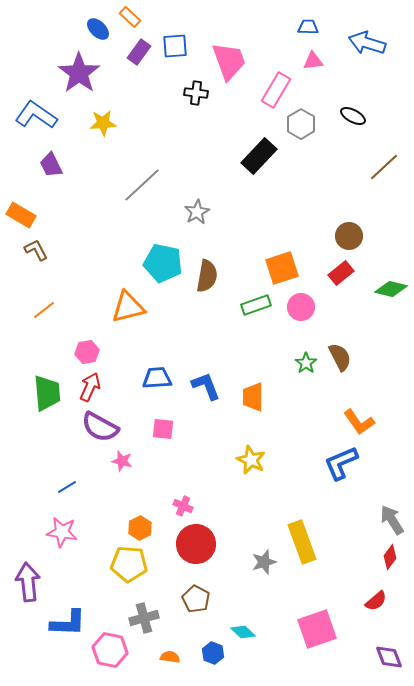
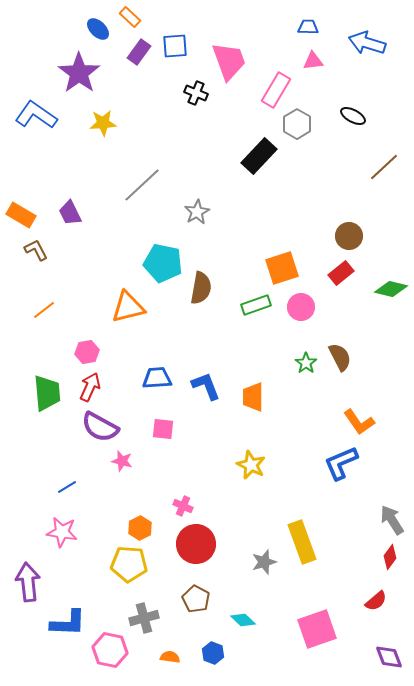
black cross at (196, 93): rotated 15 degrees clockwise
gray hexagon at (301, 124): moved 4 px left
purple trapezoid at (51, 165): moved 19 px right, 48 px down
brown semicircle at (207, 276): moved 6 px left, 12 px down
yellow star at (251, 460): moved 5 px down
cyan diamond at (243, 632): moved 12 px up
